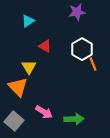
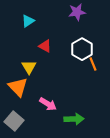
pink arrow: moved 4 px right, 8 px up
